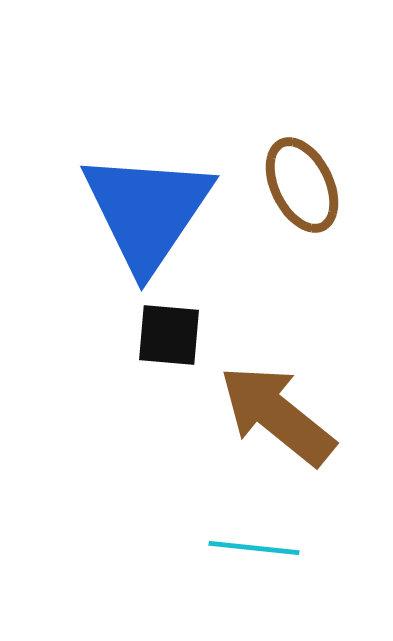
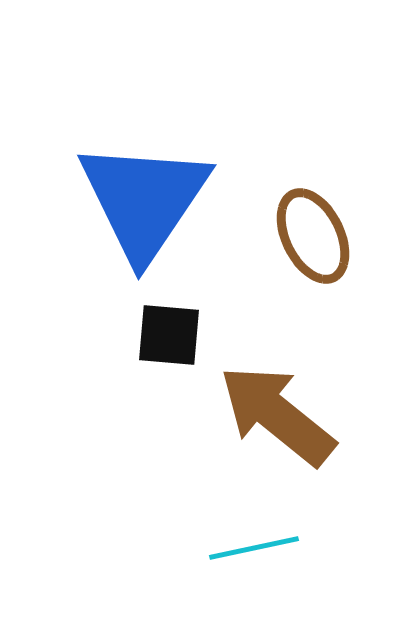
brown ellipse: moved 11 px right, 51 px down
blue triangle: moved 3 px left, 11 px up
cyan line: rotated 18 degrees counterclockwise
